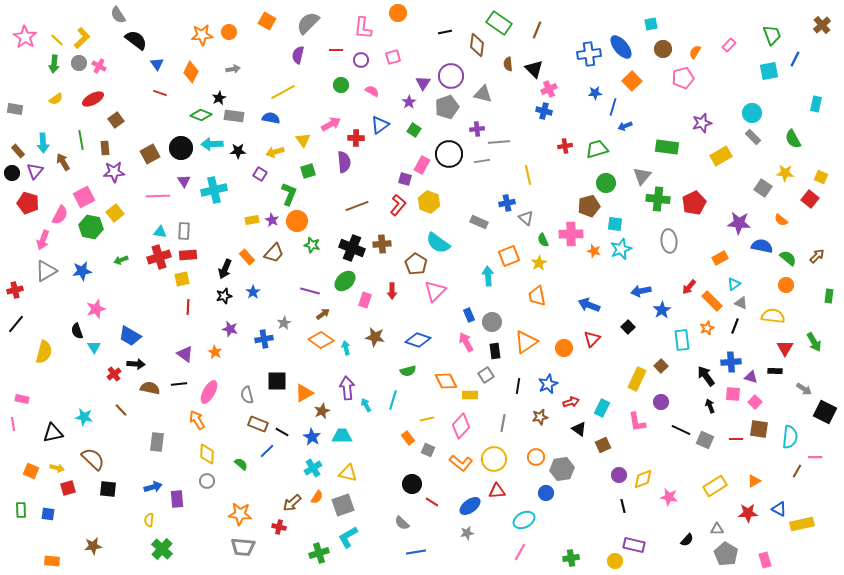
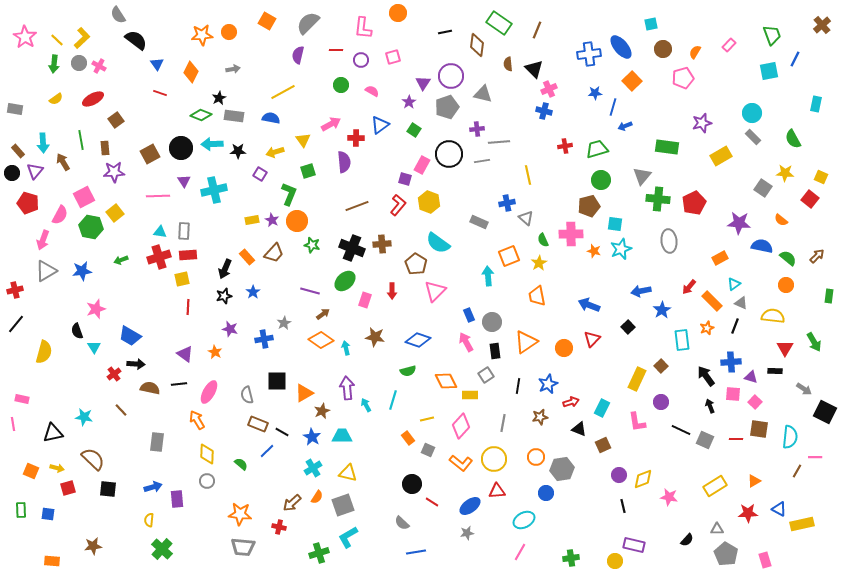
green circle at (606, 183): moved 5 px left, 3 px up
black triangle at (579, 429): rotated 14 degrees counterclockwise
